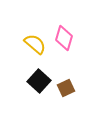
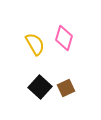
yellow semicircle: rotated 20 degrees clockwise
black square: moved 1 px right, 6 px down
